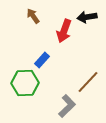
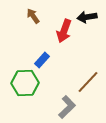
gray L-shape: moved 1 px down
